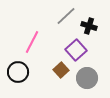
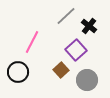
black cross: rotated 21 degrees clockwise
gray circle: moved 2 px down
